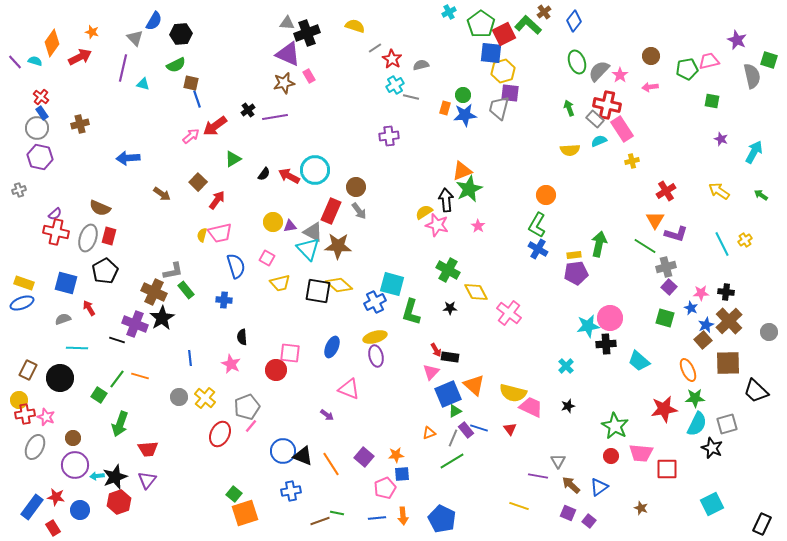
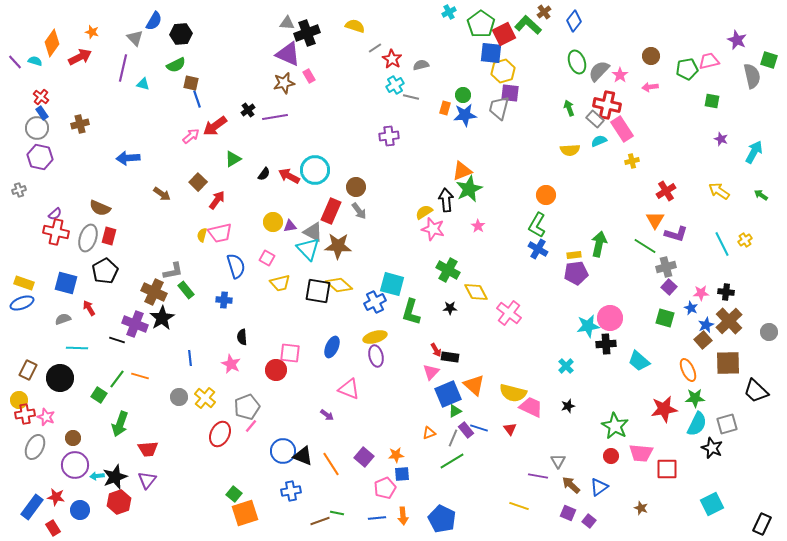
pink star at (437, 225): moved 4 px left, 4 px down
